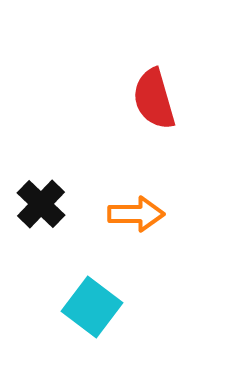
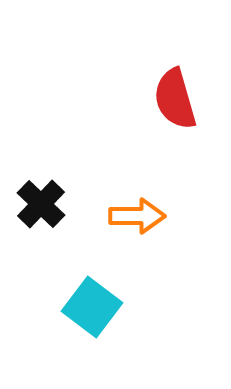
red semicircle: moved 21 px right
orange arrow: moved 1 px right, 2 px down
